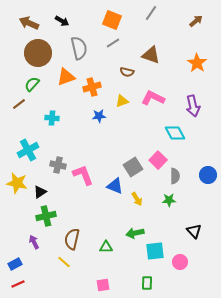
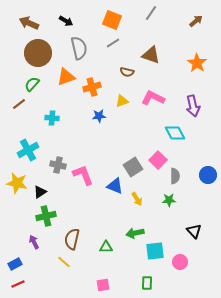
black arrow at (62, 21): moved 4 px right
